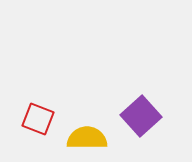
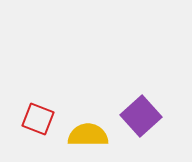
yellow semicircle: moved 1 px right, 3 px up
